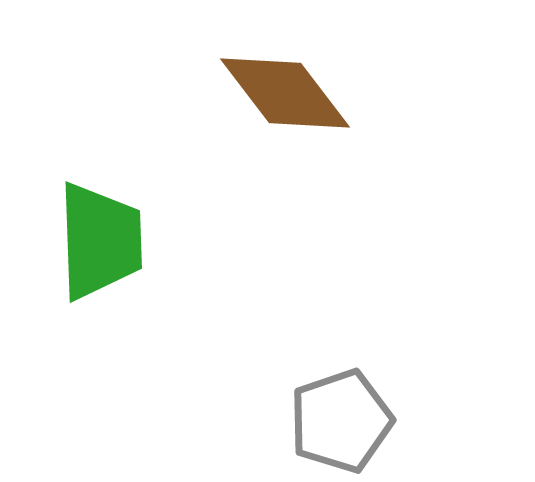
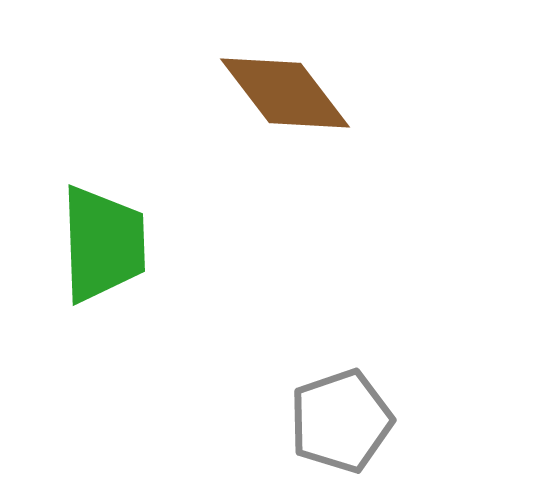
green trapezoid: moved 3 px right, 3 px down
